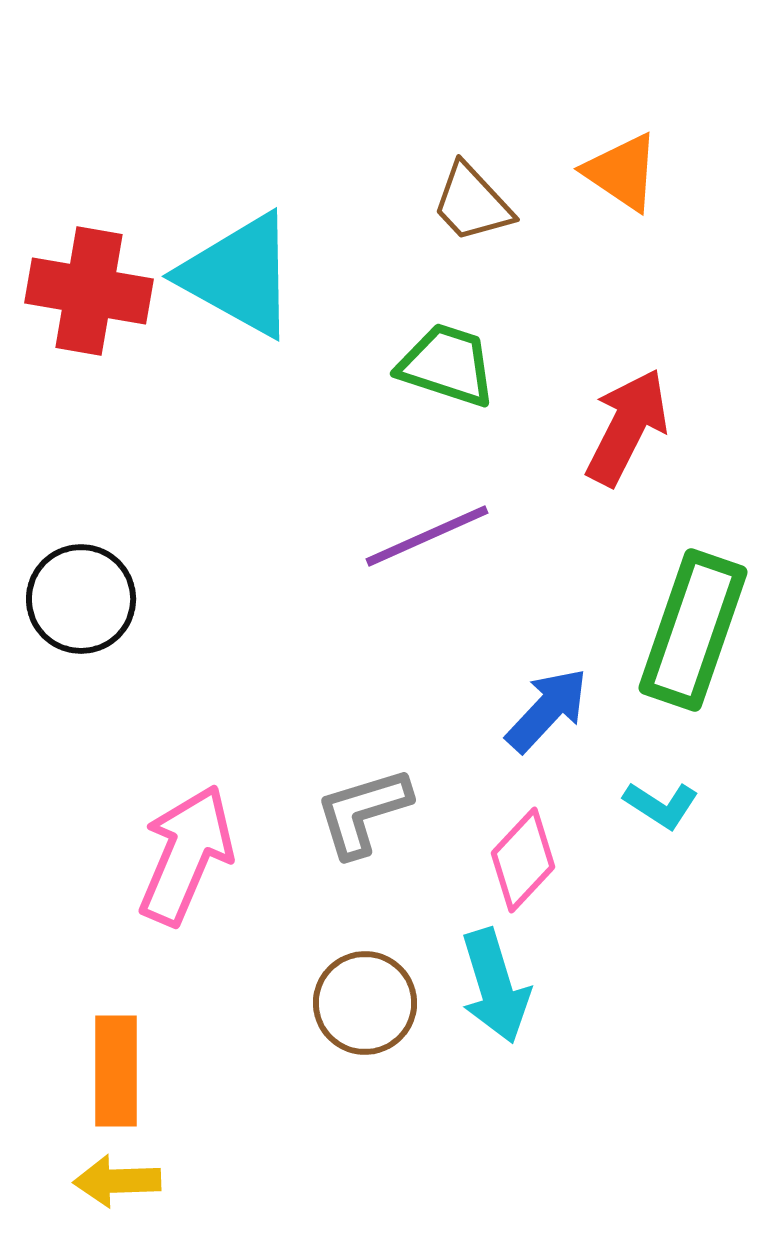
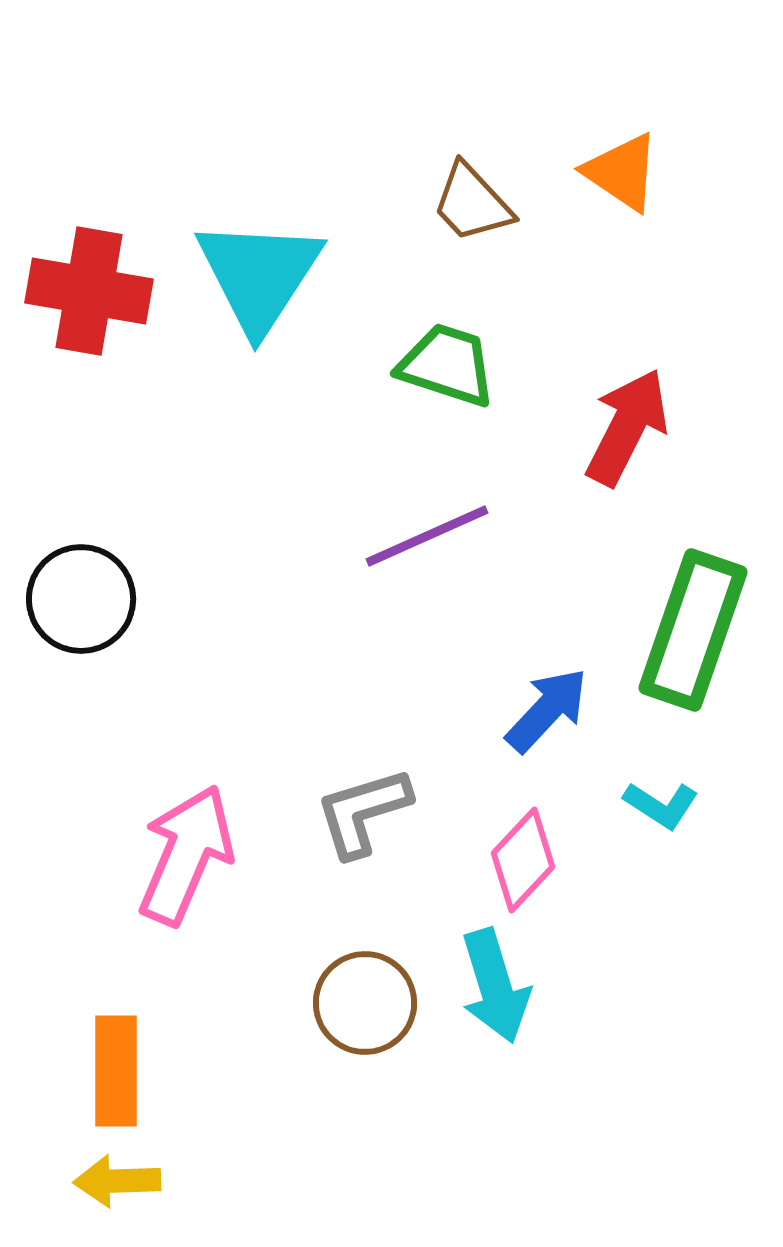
cyan triangle: moved 20 px right; rotated 34 degrees clockwise
